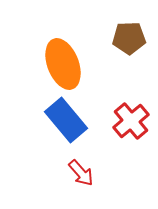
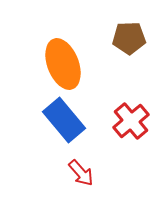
blue rectangle: moved 2 px left
